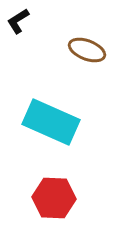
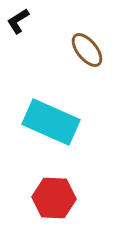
brown ellipse: rotated 30 degrees clockwise
